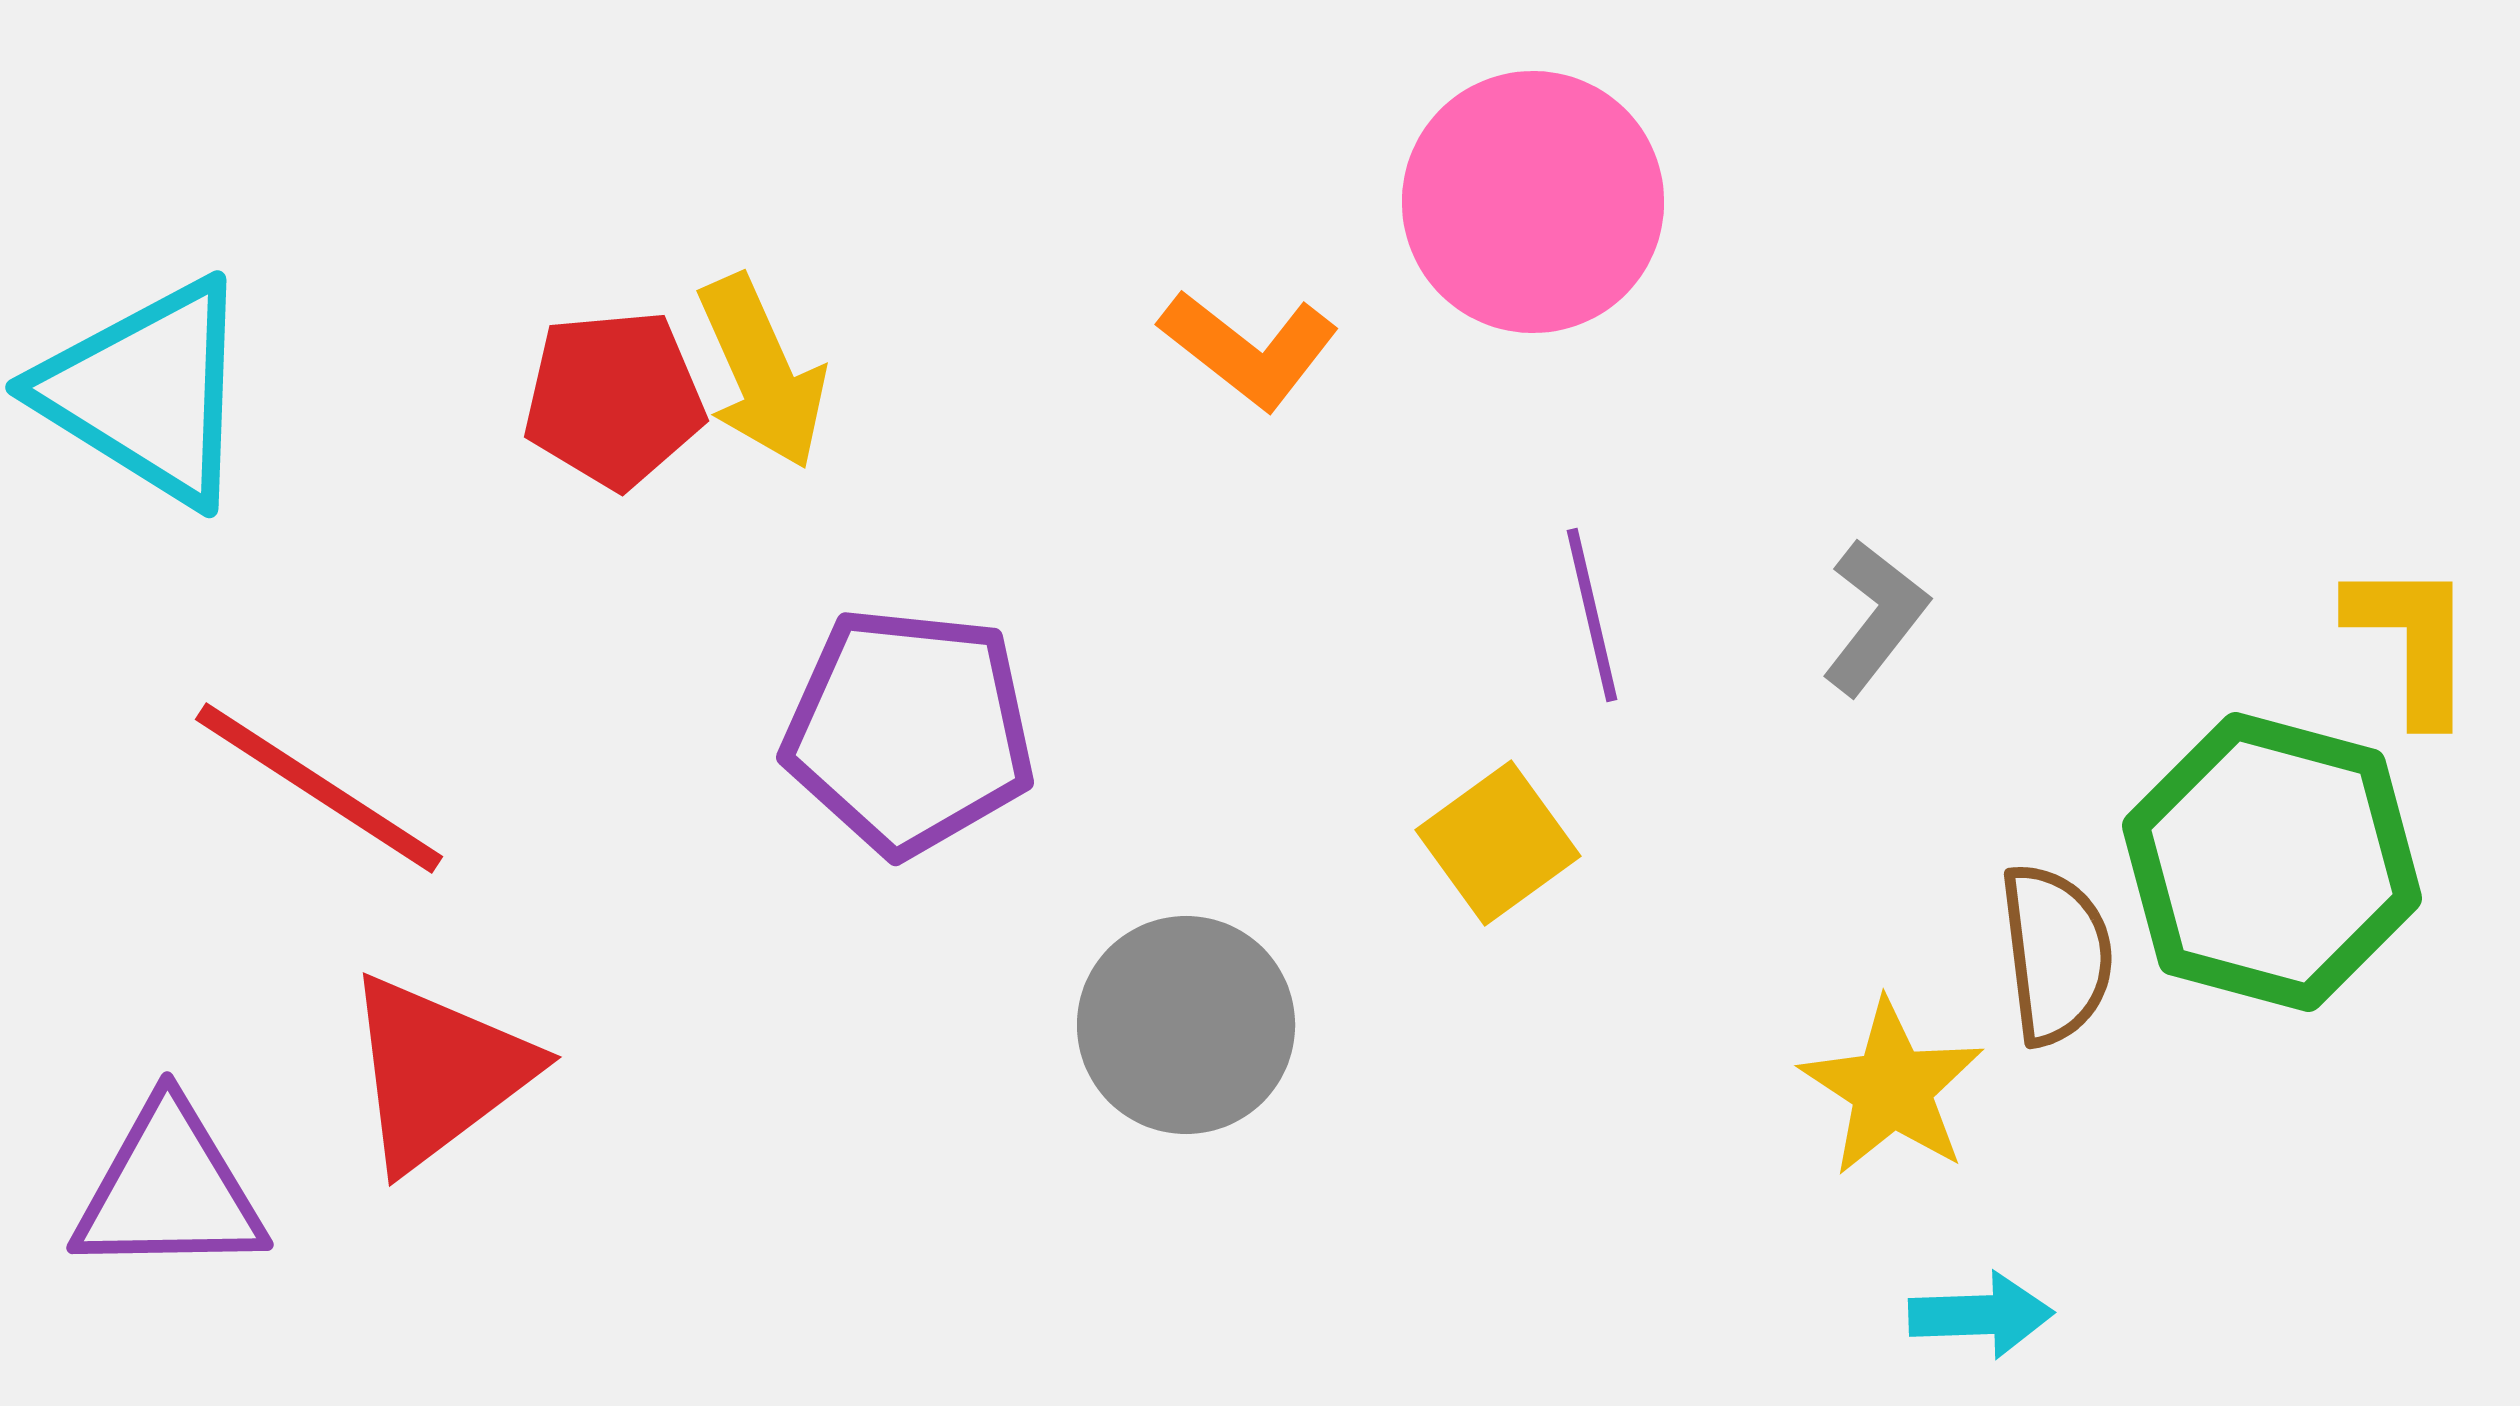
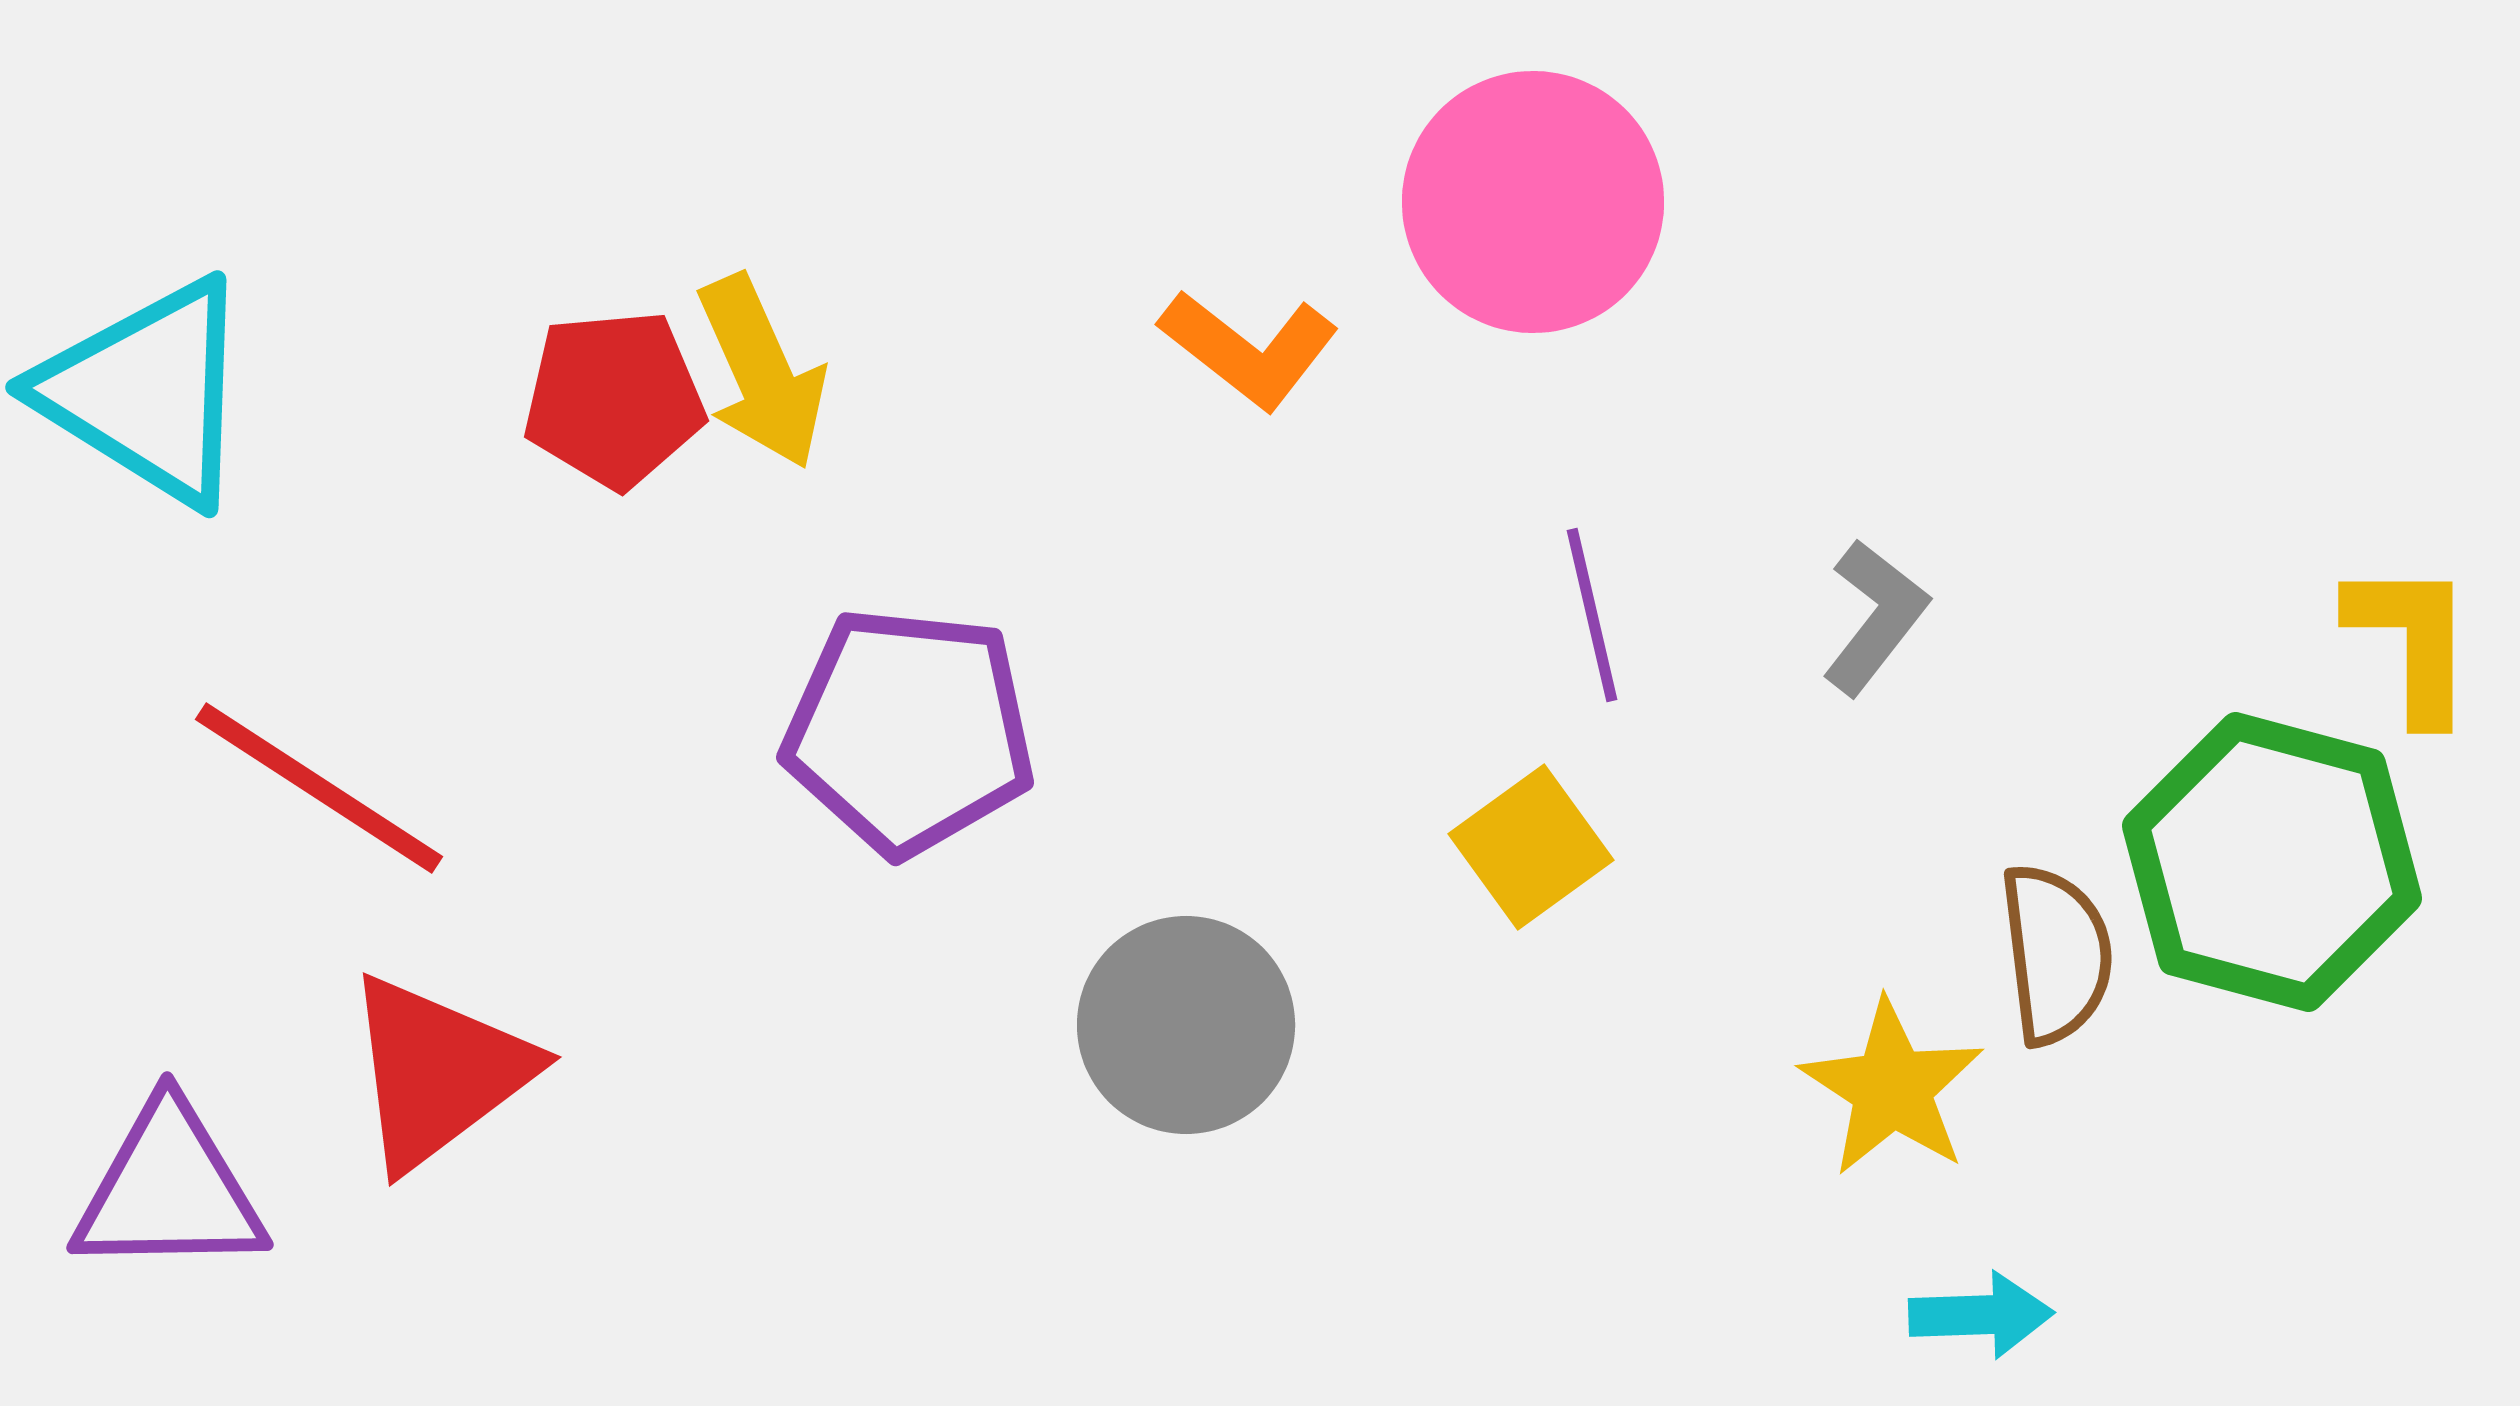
yellow square: moved 33 px right, 4 px down
